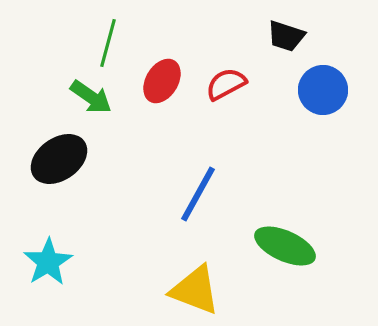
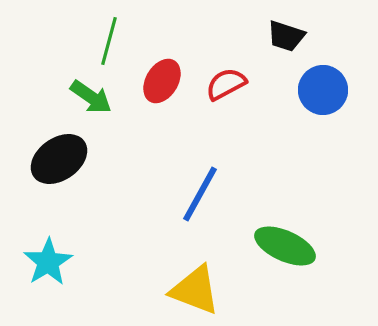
green line: moved 1 px right, 2 px up
blue line: moved 2 px right
